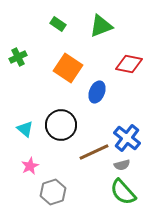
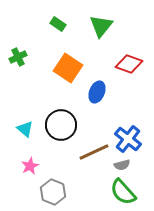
green triangle: rotated 30 degrees counterclockwise
red diamond: rotated 8 degrees clockwise
blue cross: moved 1 px right, 1 px down
gray hexagon: rotated 20 degrees counterclockwise
